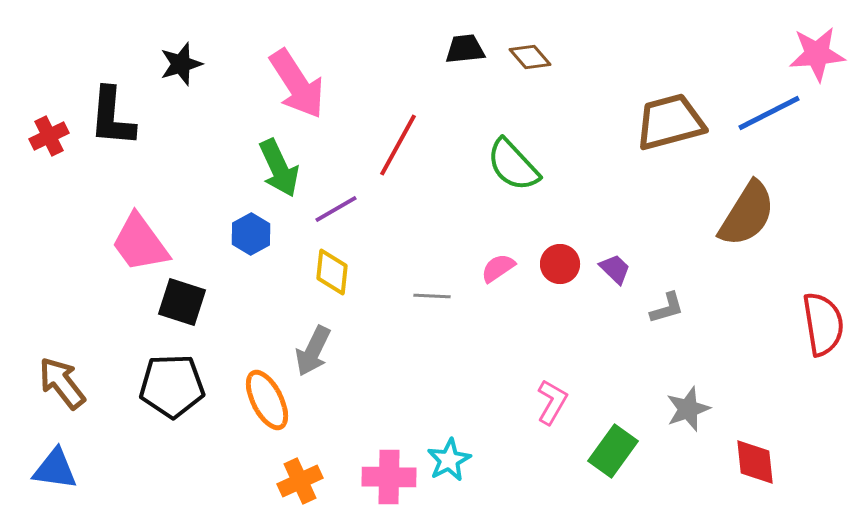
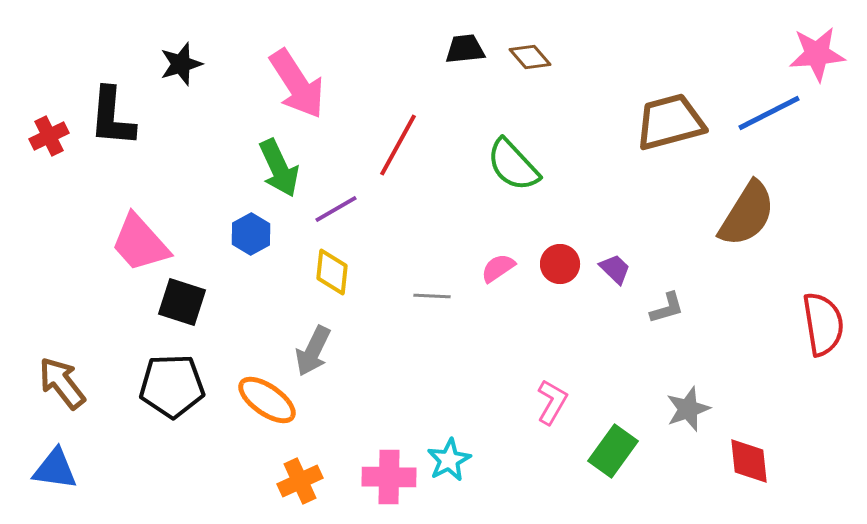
pink trapezoid: rotated 6 degrees counterclockwise
orange ellipse: rotated 28 degrees counterclockwise
red diamond: moved 6 px left, 1 px up
